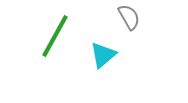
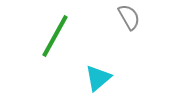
cyan triangle: moved 5 px left, 23 px down
